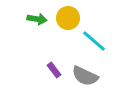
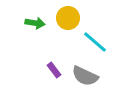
green arrow: moved 2 px left, 4 px down
cyan line: moved 1 px right, 1 px down
